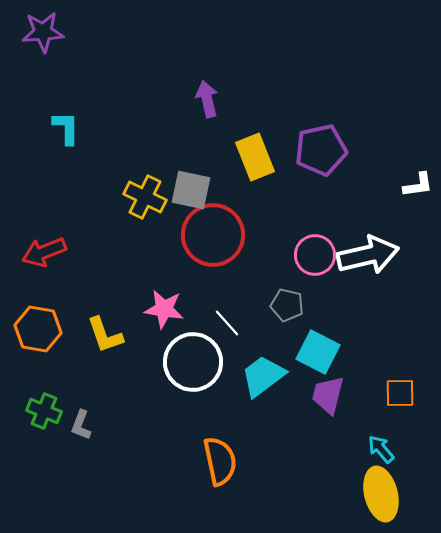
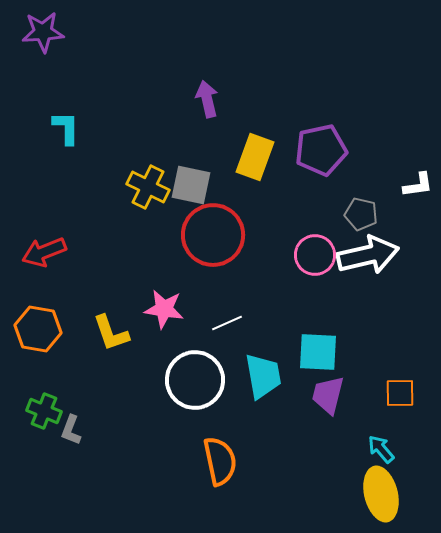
yellow rectangle: rotated 42 degrees clockwise
gray square: moved 5 px up
yellow cross: moved 3 px right, 10 px up
gray pentagon: moved 74 px right, 91 px up
white line: rotated 72 degrees counterclockwise
yellow L-shape: moved 6 px right, 2 px up
cyan square: rotated 24 degrees counterclockwise
white circle: moved 2 px right, 18 px down
cyan trapezoid: rotated 117 degrees clockwise
gray L-shape: moved 10 px left, 5 px down
